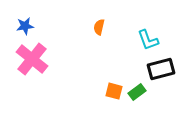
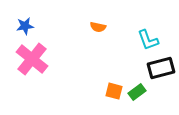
orange semicircle: moved 1 px left; rotated 91 degrees counterclockwise
black rectangle: moved 1 px up
